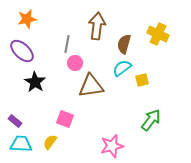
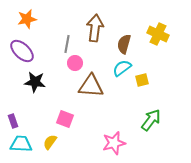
brown arrow: moved 2 px left, 2 px down
black star: rotated 25 degrees counterclockwise
brown triangle: rotated 12 degrees clockwise
purple rectangle: moved 2 px left; rotated 32 degrees clockwise
pink star: moved 2 px right, 3 px up
